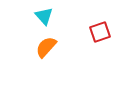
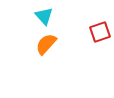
orange semicircle: moved 3 px up
